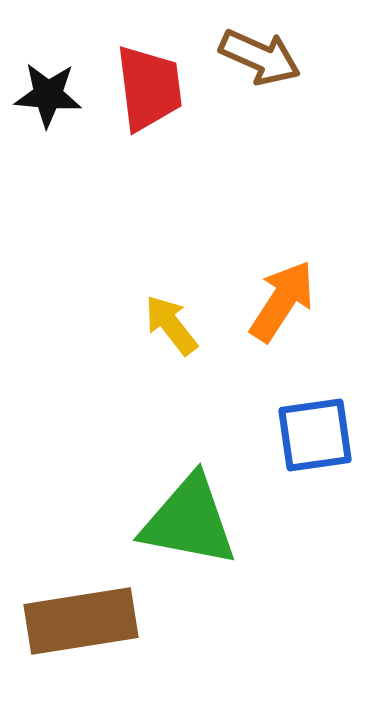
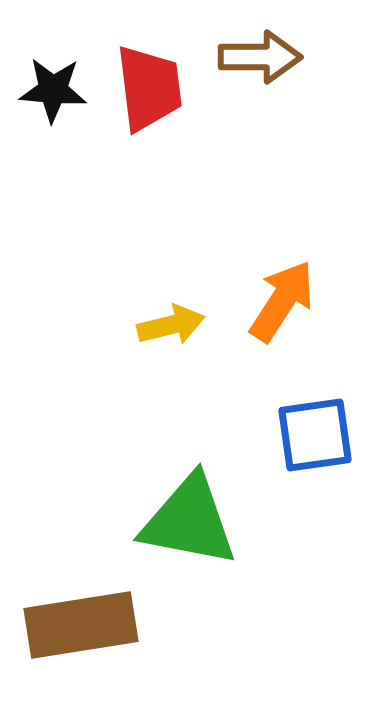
brown arrow: rotated 24 degrees counterclockwise
black star: moved 5 px right, 5 px up
yellow arrow: rotated 114 degrees clockwise
brown rectangle: moved 4 px down
